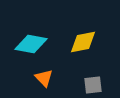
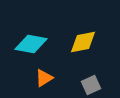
orange triangle: rotated 42 degrees clockwise
gray square: moved 2 px left; rotated 18 degrees counterclockwise
